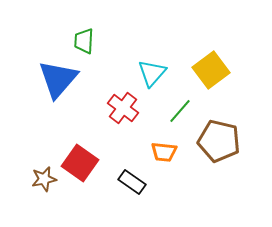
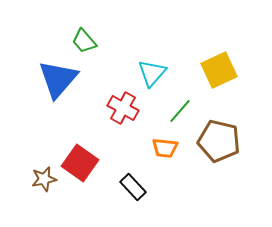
green trapezoid: rotated 44 degrees counterclockwise
yellow square: moved 8 px right; rotated 12 degrees clockwise
red cross: rotated 8 degrees counterclockwise
orange trapezoid: moved 1 px right, 4 px up
black rectangle: moved 1 px right, 5 px down; rotated 12 degrees clockwise
